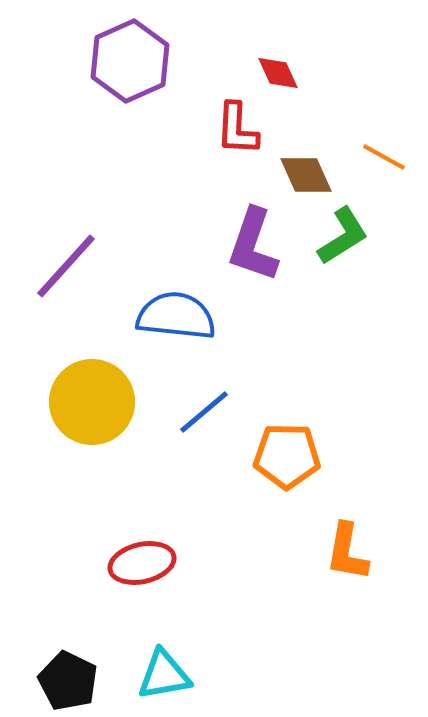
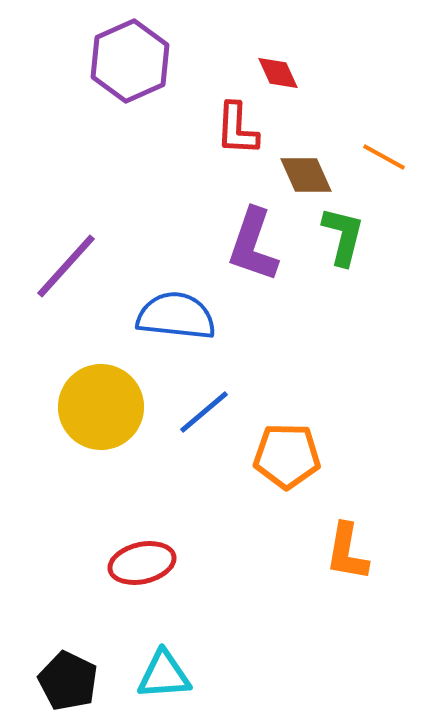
green L-shape: rotated 44 degrees counterclockwise
yellow circle: moved 9 px right, 5 px down
cyan triangle: rotated 6 degrees clockwise
